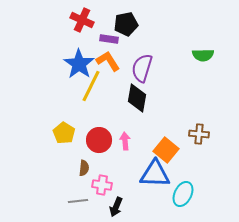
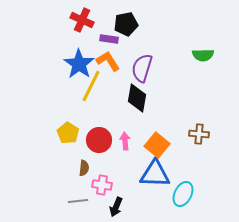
yellow pentagon: moved 4 px right
orange square: moved 9 px left, 5 px up
